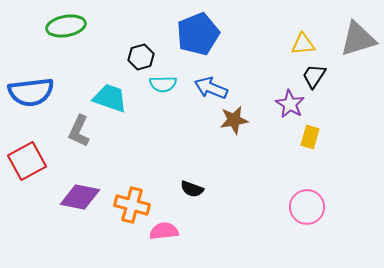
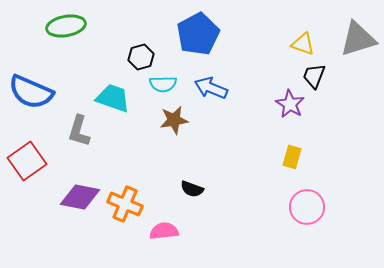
blue pentagon: rotated 6 degrees counterclockwise
yellow triangle: rotated 25 degrees clockwise
black trapezoid: rotated 12 degrees counterclockwise
blue semicircle: rotated 30 degrees clockwise
cyan trapezoid: moved 3 px right
brown star: moved 60 px left
gray L-shape: rotated 8 degrees counterclockwise
yellow rectangle: moved 18 px left, 20 px down
red square: rotated 6 degrees counterclockwise
orange cross: moved 7 px left, 1 px up; rotated 8 degrees clockwise
